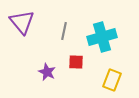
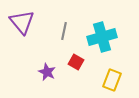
red square: rotated 28 degrees clockwise
